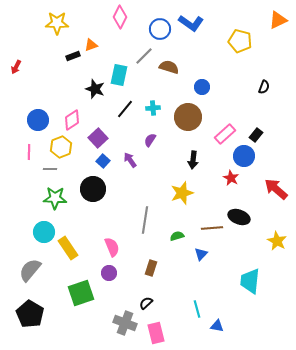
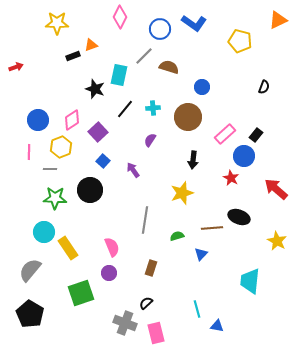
blue L-shape at (191, 23): moved 3 px right
red arrow at (16, 67): rotated 136 degrees counterclockwise
purple square at (98, 138): moved 6 px up
purple arrow at (130, 160): moved 3 px right, 10 px down
black circle at (93, 189): moved 3 px left, 1 px down
